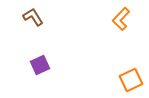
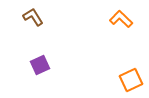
orange L-shape: rotated 90 degrees clockwise
